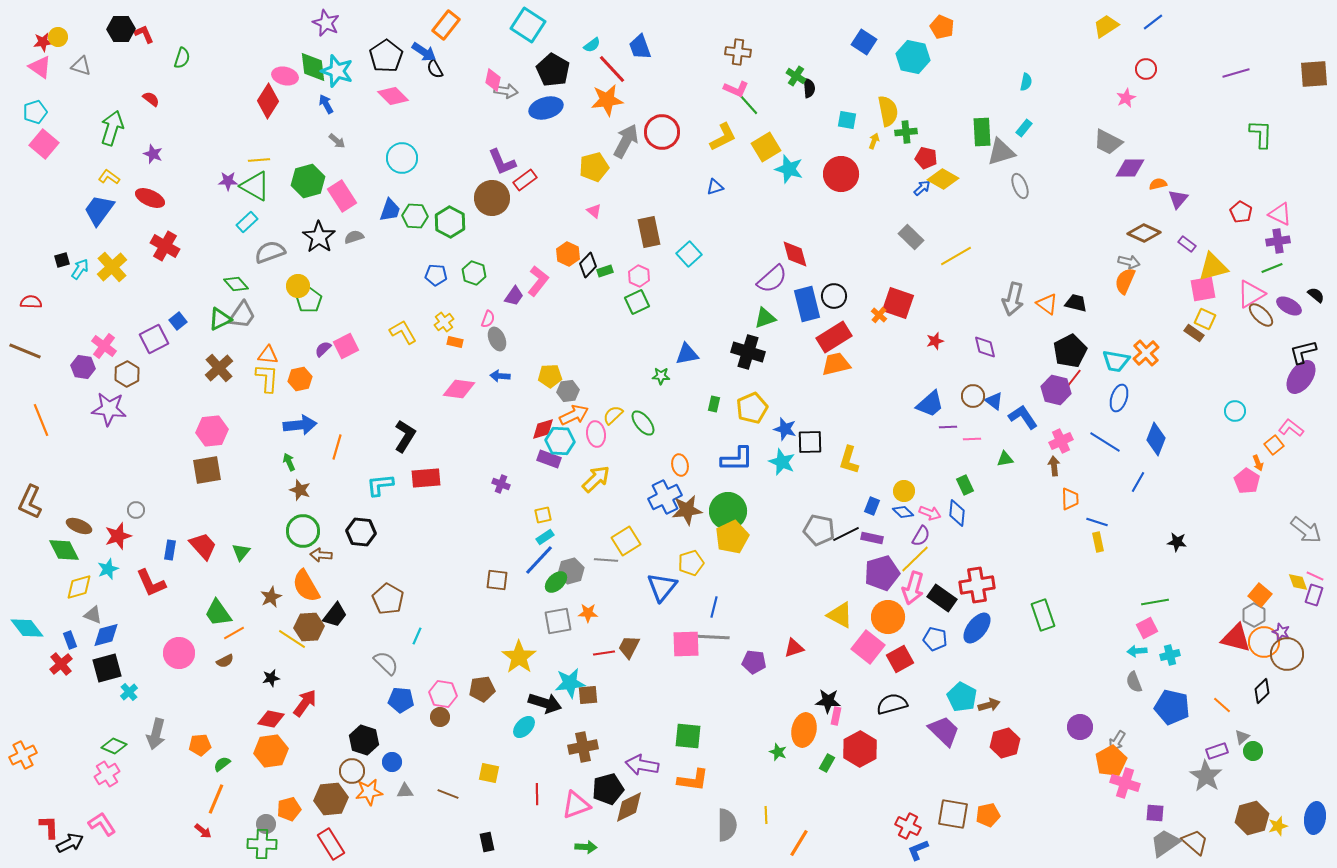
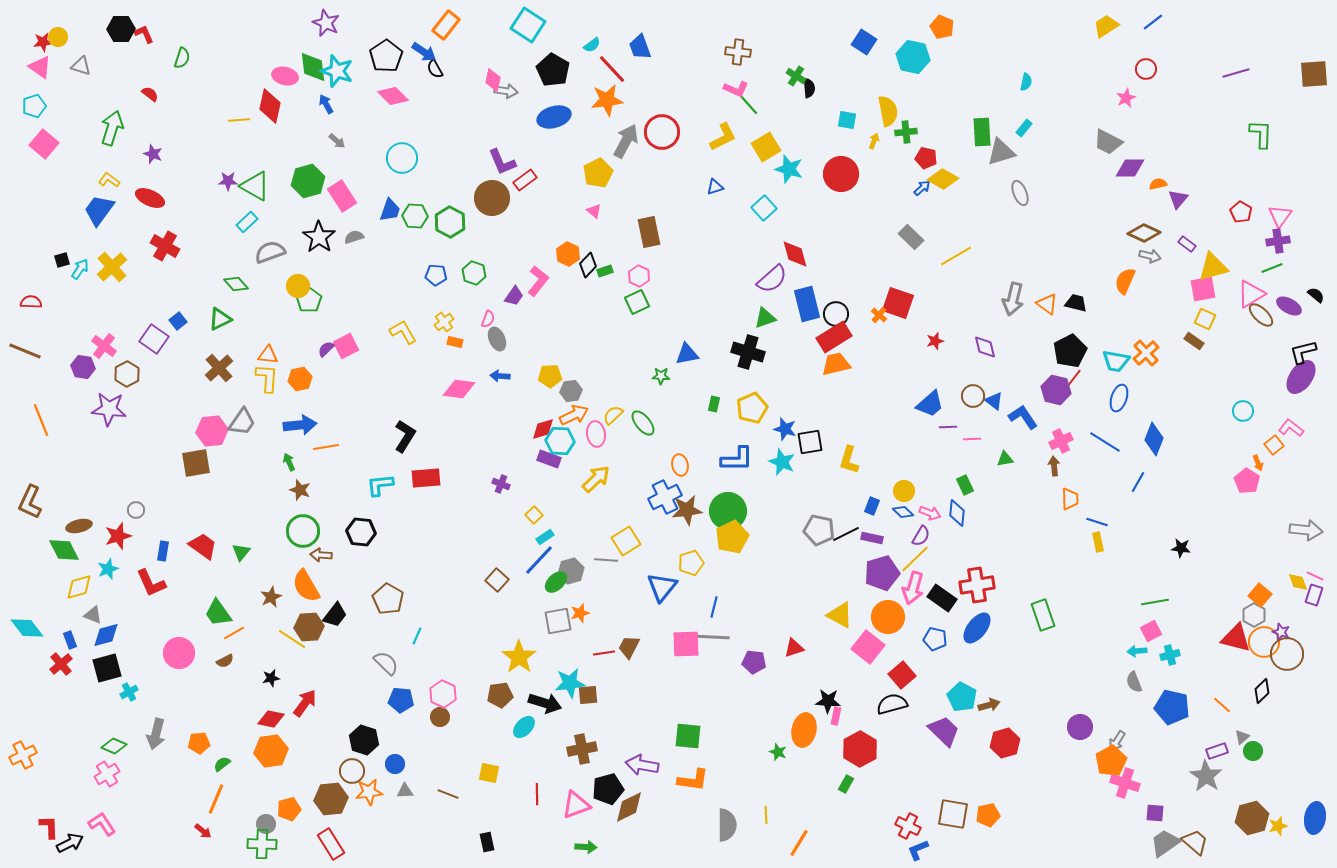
red semicircle at (151, 99): moved 1 px left, 5 px up
red diamond at (268, 101): moved 2 px right, 5 px down; rotated 20 degrees counterclockwise
blue ellipse at (546, 108): moved 8 px right, 9 px down
cyan pentagon at (35, 112): moved 1 px left, 6 px up
yellow line at (259, 160): moved 20 px left, 40 px up
yellow pentagon at (594, 167): moved 4 px right, 6 px down; rotated 12 degrees counterclockwise
yellow L-shape at (109, 177): moved 3 px down
gray ellipse at (1020, 186): moved 7 px down
pink triangle at (1280, 214): moved 2 px down; rotated 40 degrees clockwise
cyan square at (689, 254): moved 75 px right, 46 px up
gray arrow at (1129, 262): moved 21 px right, 6 px up
black circle at (834, 296): moved 2 px right, 18 px down
gray trapezoid at (242, 315): moved 107 px down
brown rectangle at (1194, 333): moved 8 px down
purple square at (154, 339): rotated 28 degrees counterclockwise
purple semicircle at (323, 349): moved 3 px right
gray hexagon at (568, 391): moved 3 px right
cyan circle at (1235, 411): moved 8 px right
blue diamond at (1156, 439): moved 2 px left
black square at (810, 442): rotated 8 degrees counterclockwise
orange line at (337, 447): moved 11 px left; rotated 65 degrees clockwise
brown square at (207, 470): moved 11 px left, 7 px up
yellow square at (543, 515): moved 9 px left; rotated 30 degrees counterclockwise
brown ellipse at (79, 526): rotated 35 degrees counterclockwise
gray arrow at (1306, 530): rotated 32 degrees counterclockwise
black star at (1177, 542): moved 4 px right, 6 px down
red trapezoid at (203, 546): rotated 12 degrees counterclockwise
blue rectangle at (170, 550): moved 7 px left, 1 px down
brown square at (497, 580): rotated 35 degrees clockwise
orange star at (588, 613): moved 8 px left; rotated 18 degrees counterclockwise
pink square at (1147, 628): moved 4 px right, 3 px down
red square at (900, 659): moved 2 px right, 16 px down; rotated 12 degrees counterclockwise
brown pentagon at (482, 689): moved 18 px right, 6 px down
cyan cross at (129, 692): rotated 12 degrees clockwise
pink hexagon at (443, 694): rotated 16 degrees clockwise
orange pentagon at (200, 745): moved 1 px left, 2 px up
brown cross at (583, 747): moved 1 px left, 2 px down
blue circle at (392, 762): moved 3 px right, 2 px down
green rectangle at (827, 763): moved 19 px right, 21 px down
